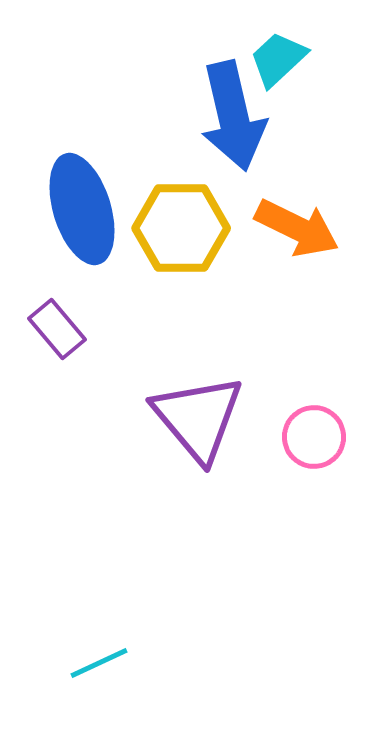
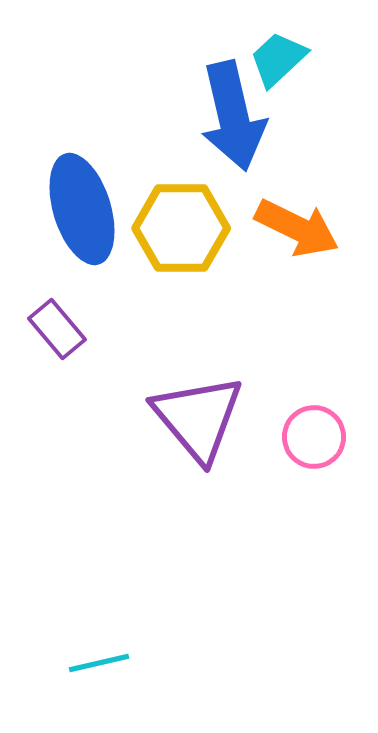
cyan line: rotated 12 degrees clockwise
